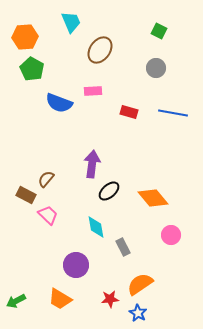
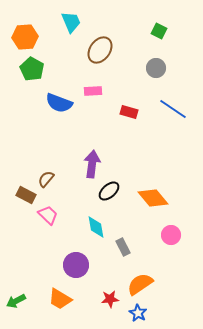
blue line: moved 4 px up; rotated 24 degrees clockwise
